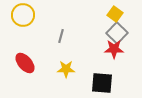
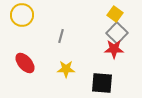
yellow circle: moved 1 px left
